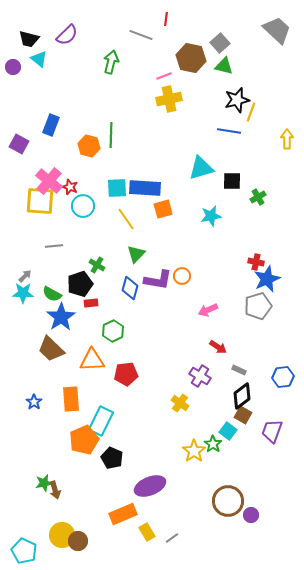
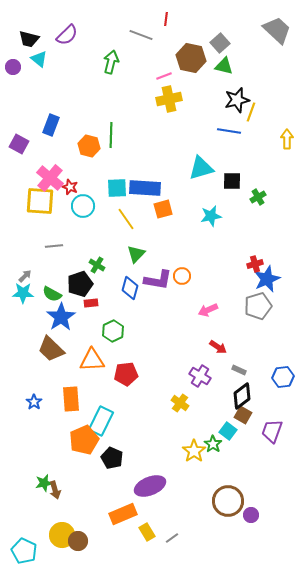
pink cross at (49, 181): moved 1 px right, 3 px up
red cross at (256, 262): moved 1 px left, 2 px down; rotated 28 degrees counterclockwise
